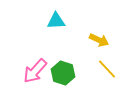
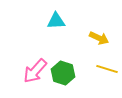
yellow arrow: moved 2 px up
yellow line: rotated 30 degrees counterclockwise
